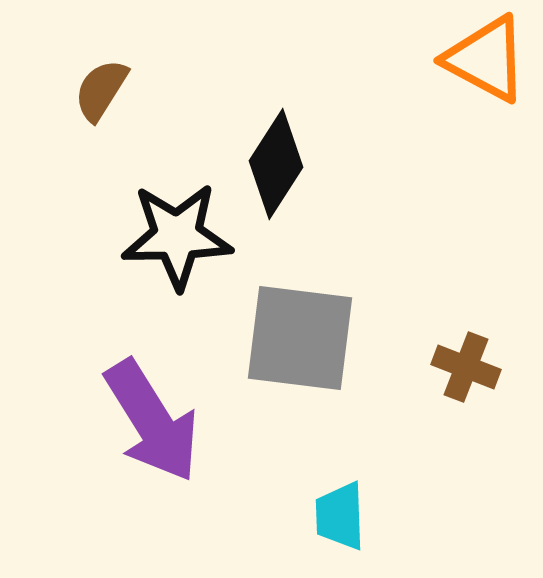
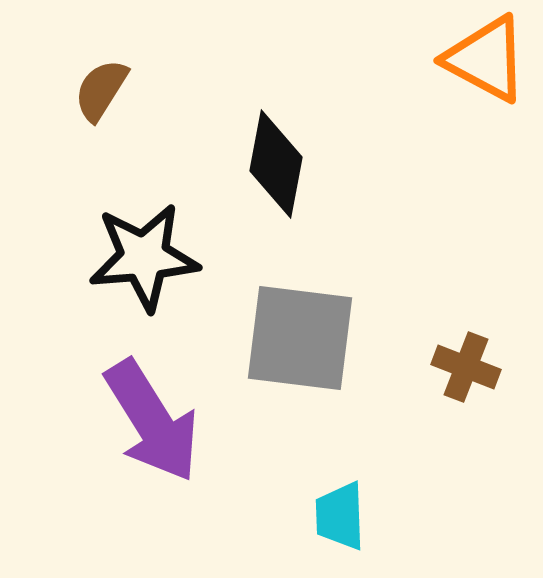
black diamond: rotated 22 degrees counterclockwise
black star: moved 33 px left, 21 px down; rotated 4 degrees counterclockwise
